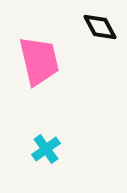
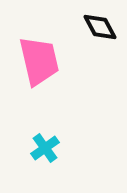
cyan cross: moved 1 px left, 1 px up
